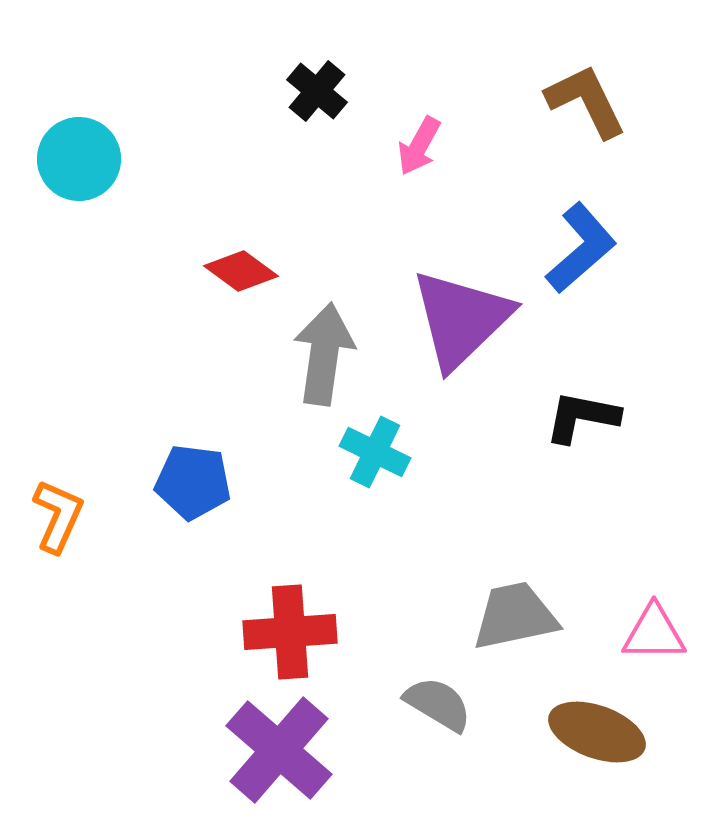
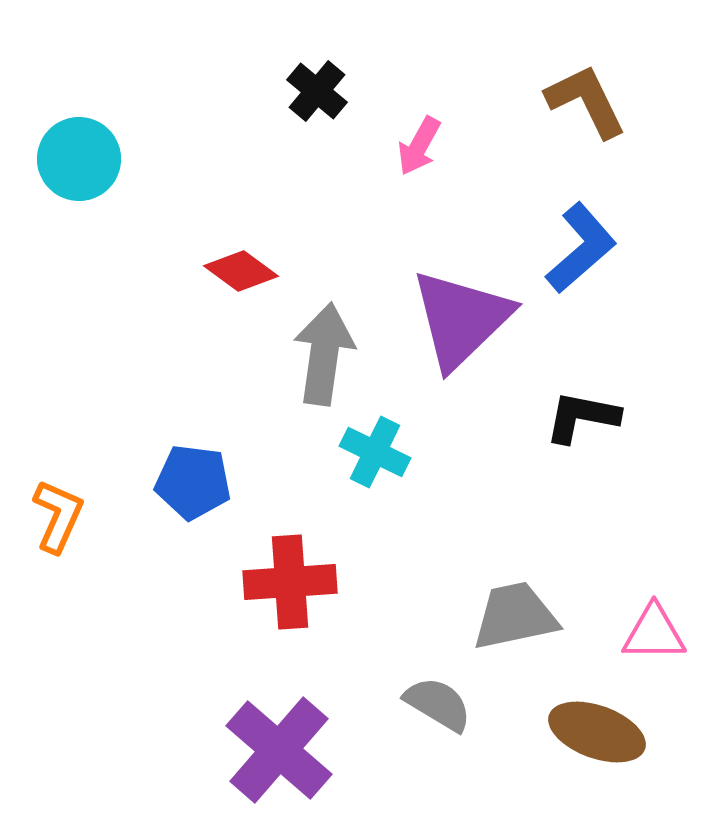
red cross: moved 50 px up
